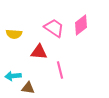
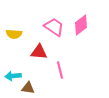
pink trapezoid: moved 1 px up
